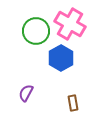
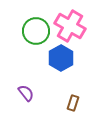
pink cross: moved 2 px down
purple semicircle: rotated 114 degrees clockwise
brown rectangle: rotated 28 degrees clockwise
